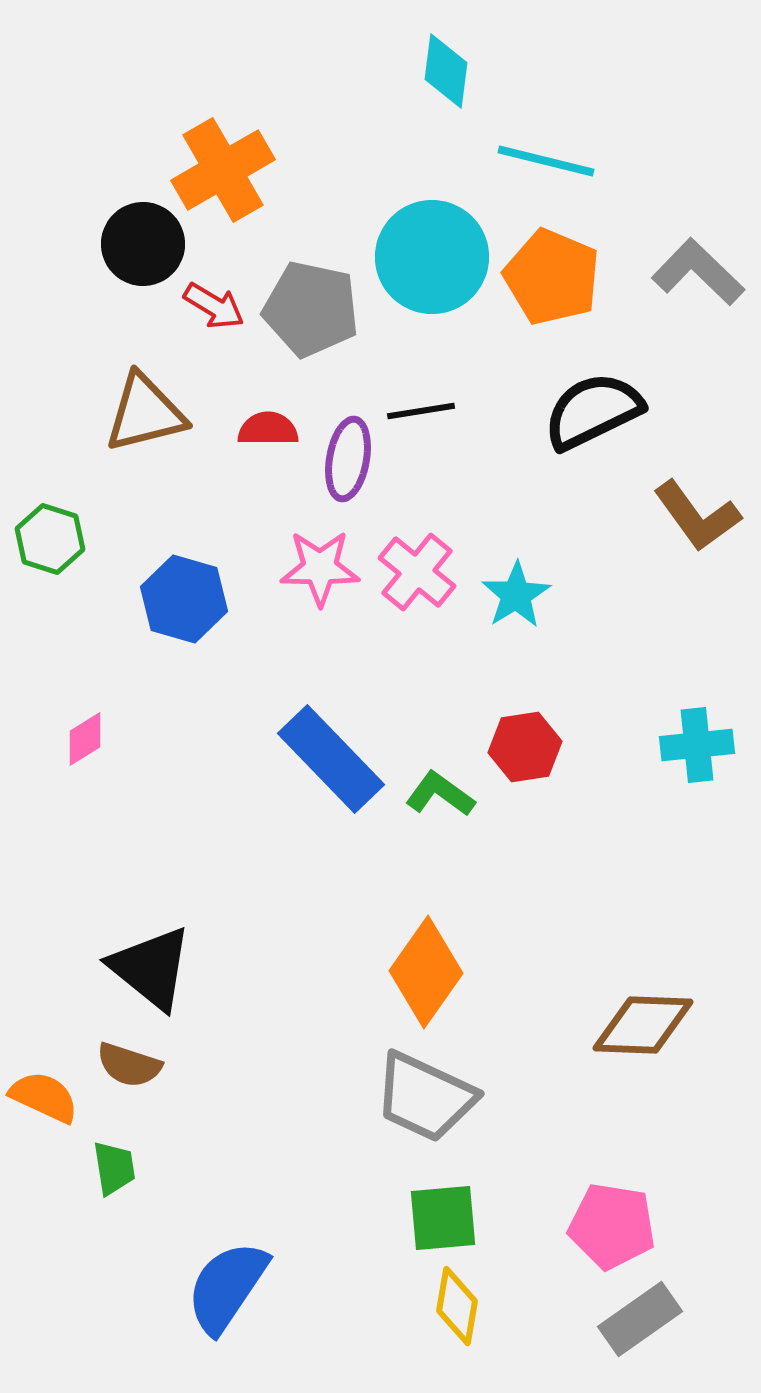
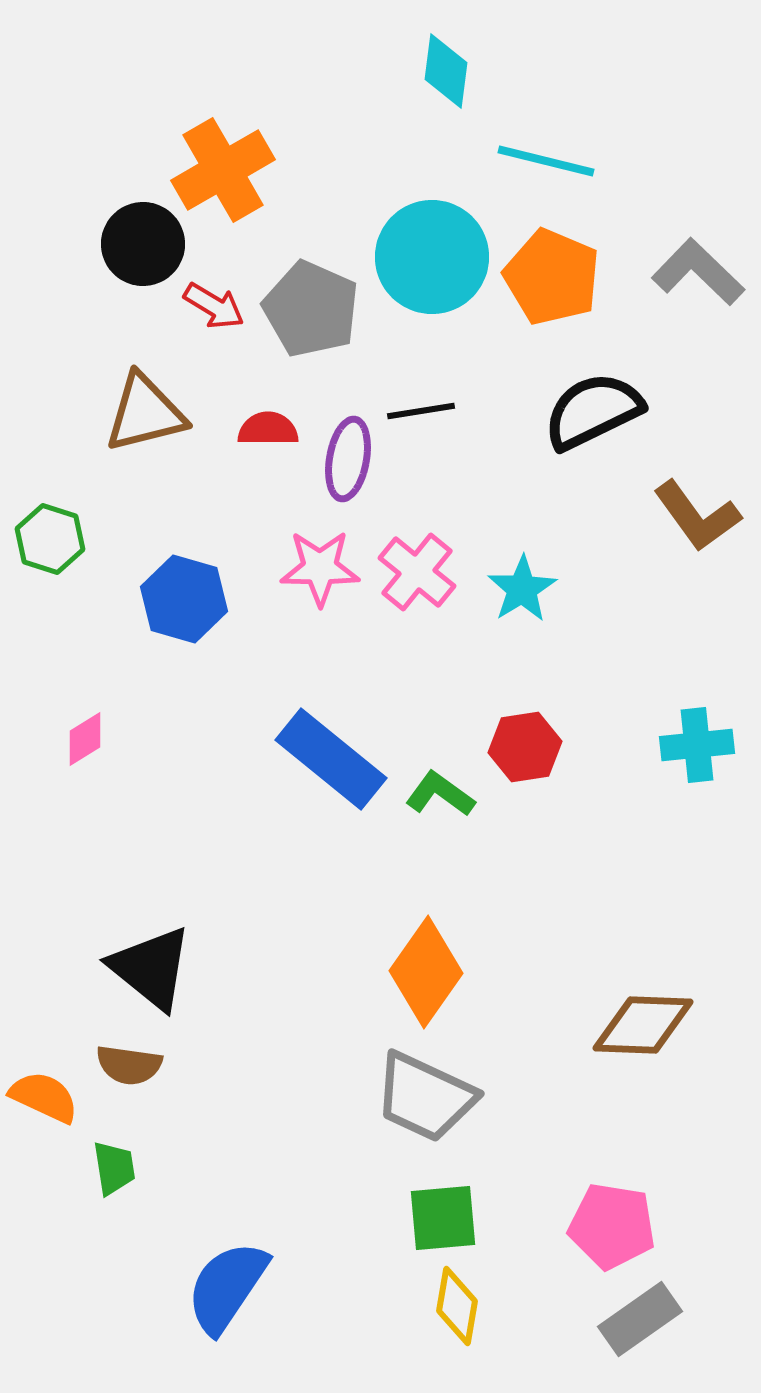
gray pentagon: rotated 12 degrees clockwise
cyan star: moved 6 px right, 6 px up
blue rectangle: rotated 7 degrees counterclockwise
brown semicircle: rotated 10 degrees counterclockwise
